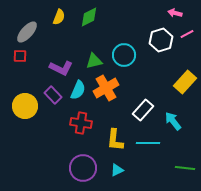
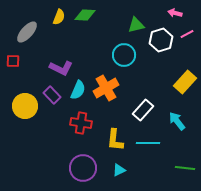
green diamond: moved 4 px left, 2 px up; rotated 30 degrees clockwise
red square: moved 7 px left, 5 px down
green triangle: moved 42 px right, 36 px up
purple rectangle: moved 1 px left
cyan arrow: moved 4 px right
cyan triangle: moved 2 px right
